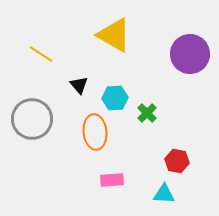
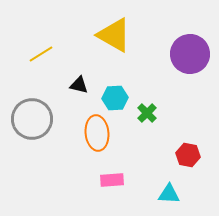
yellow line: rotated 65 degrees counterclockwise
black triangle: rotated 36 degrees counterclockwise
orange ellipse: moved 2 px right, 1 px down
red hexagon: moved 11 px right, 6 px up
cyan triangle: moved 5 px right
